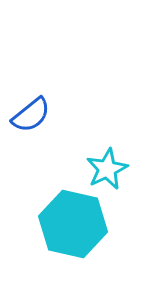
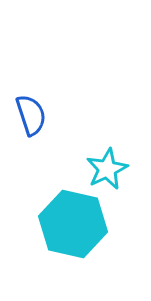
blue semicircle: rotated 69 degrees counterclockwise
